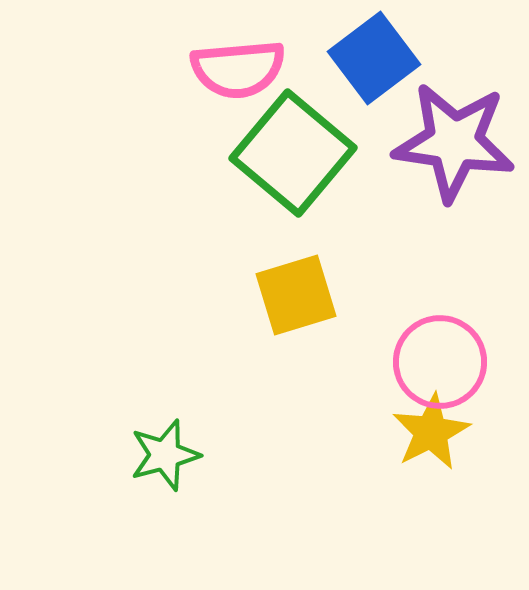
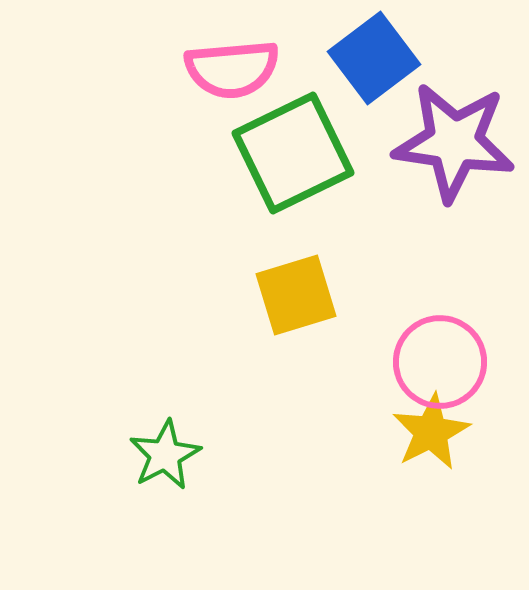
pink semicircle: moved 6 px left
green square: rotated 24 degrees clockwise
green star: rotated 12 degrees counterclockwise
